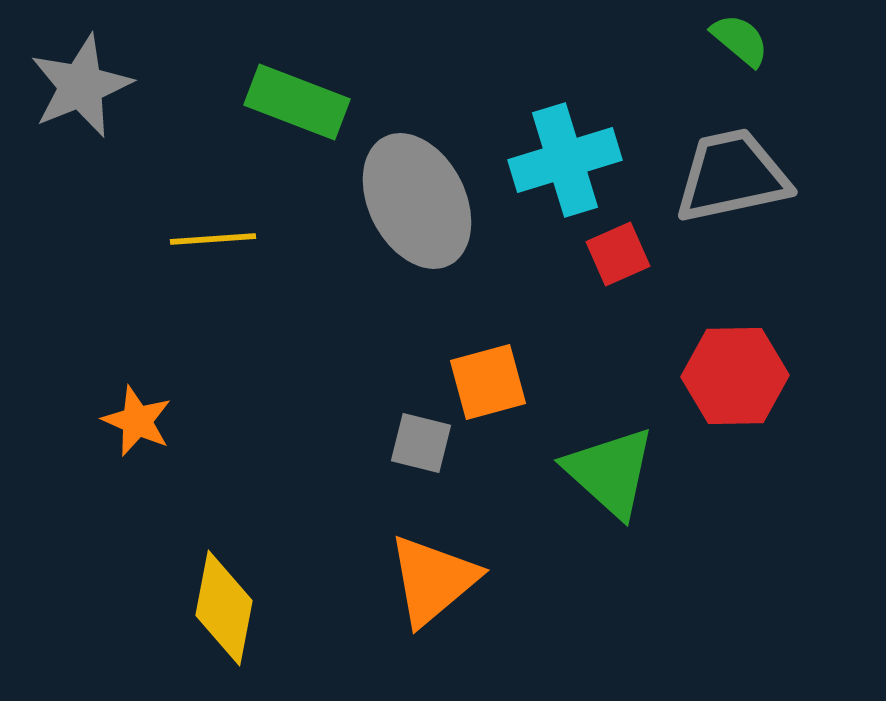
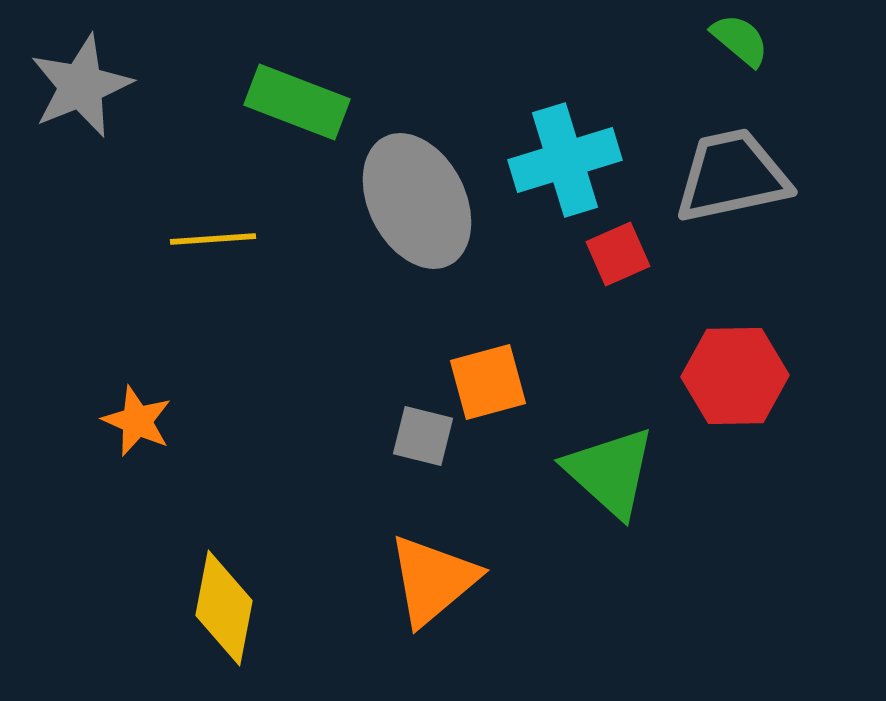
gray square: moved 2 px right, 7 px up
